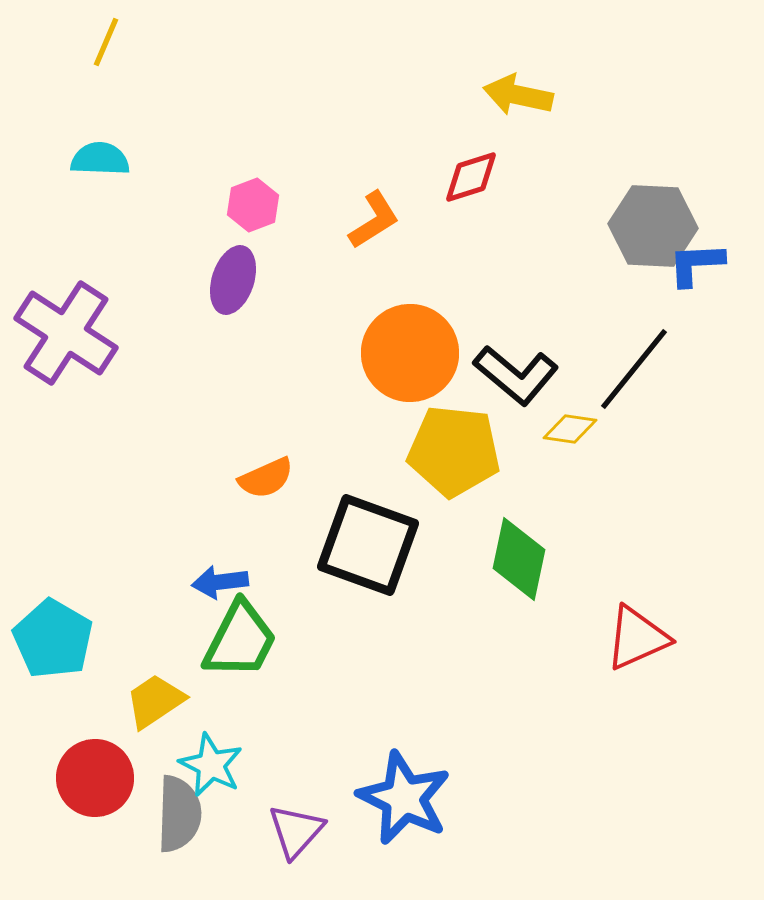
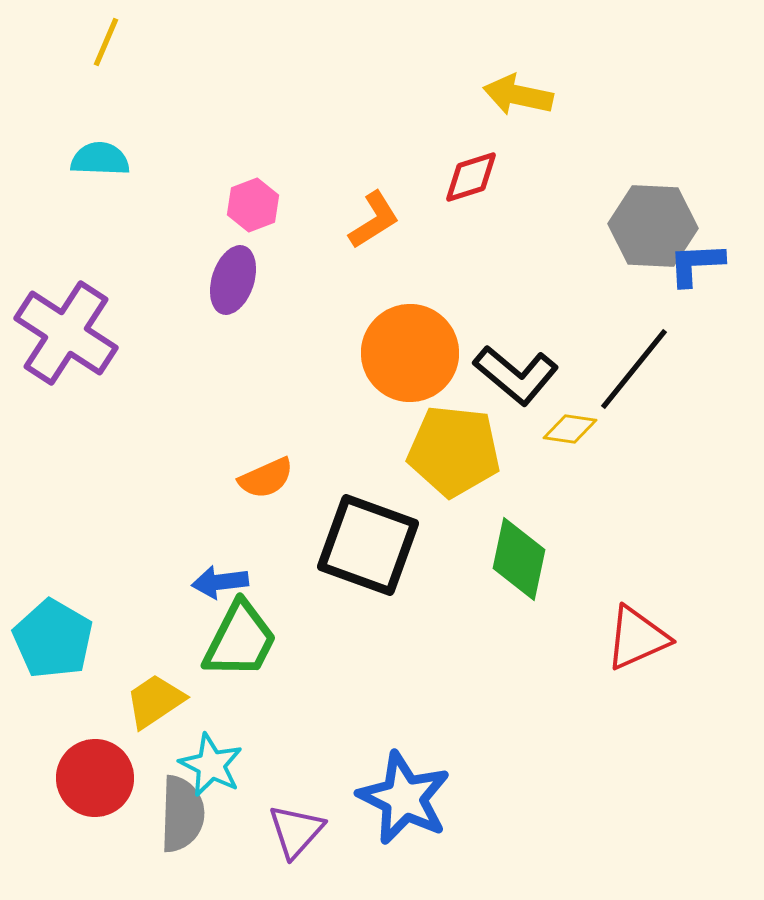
gray semicircle: moved 3 px right
